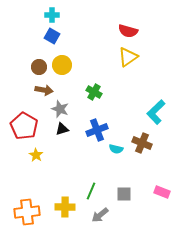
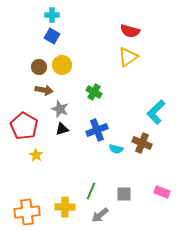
red semicircle: moved 2 px right
